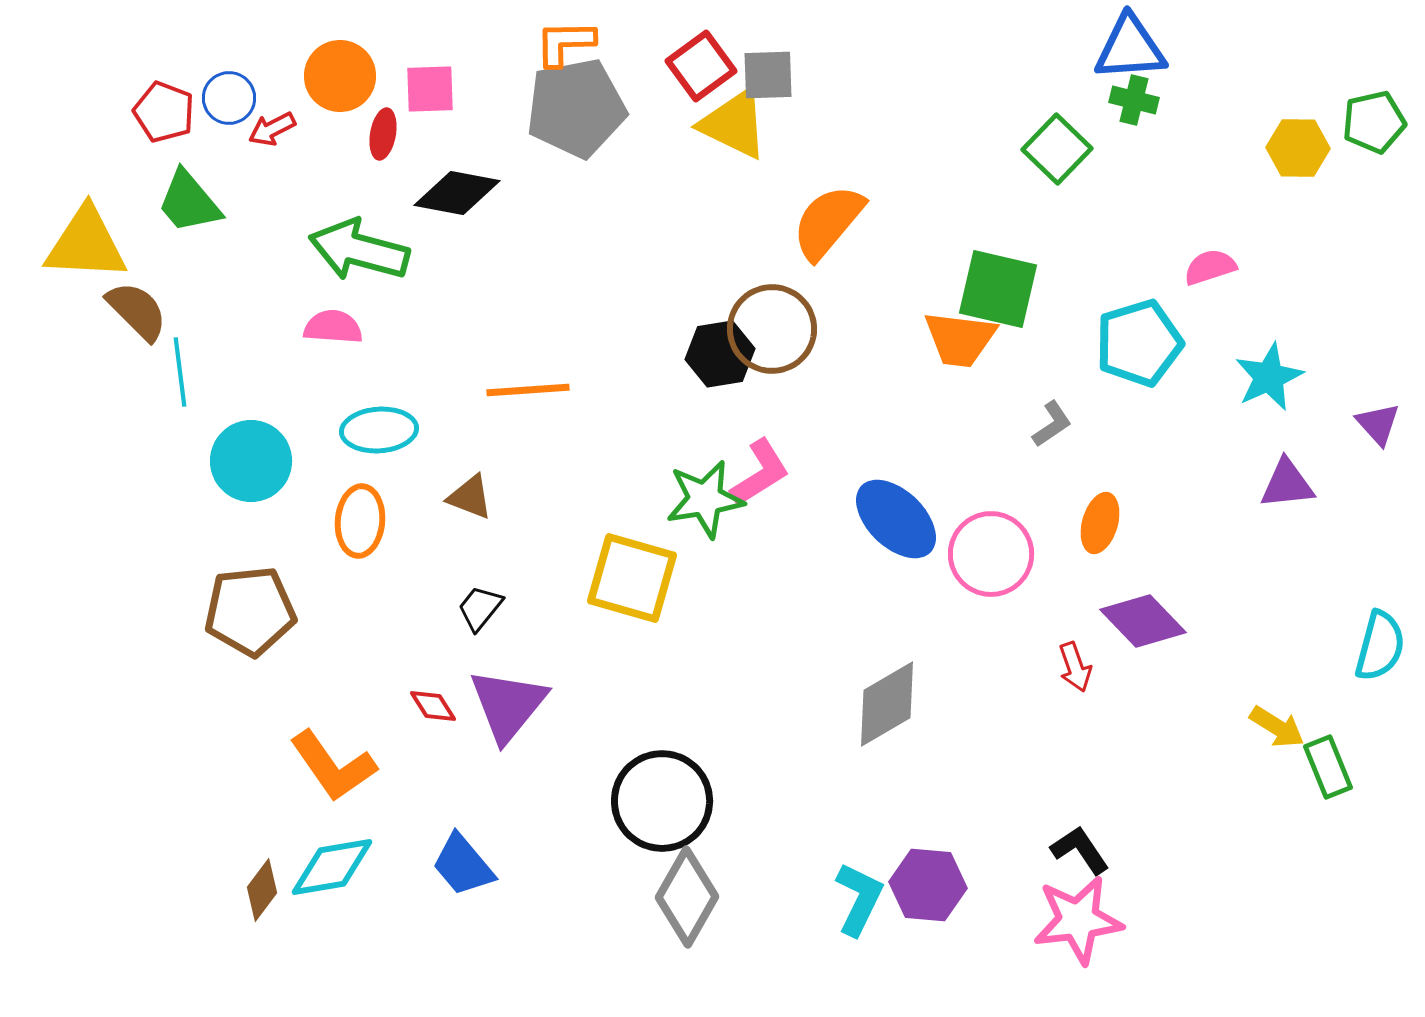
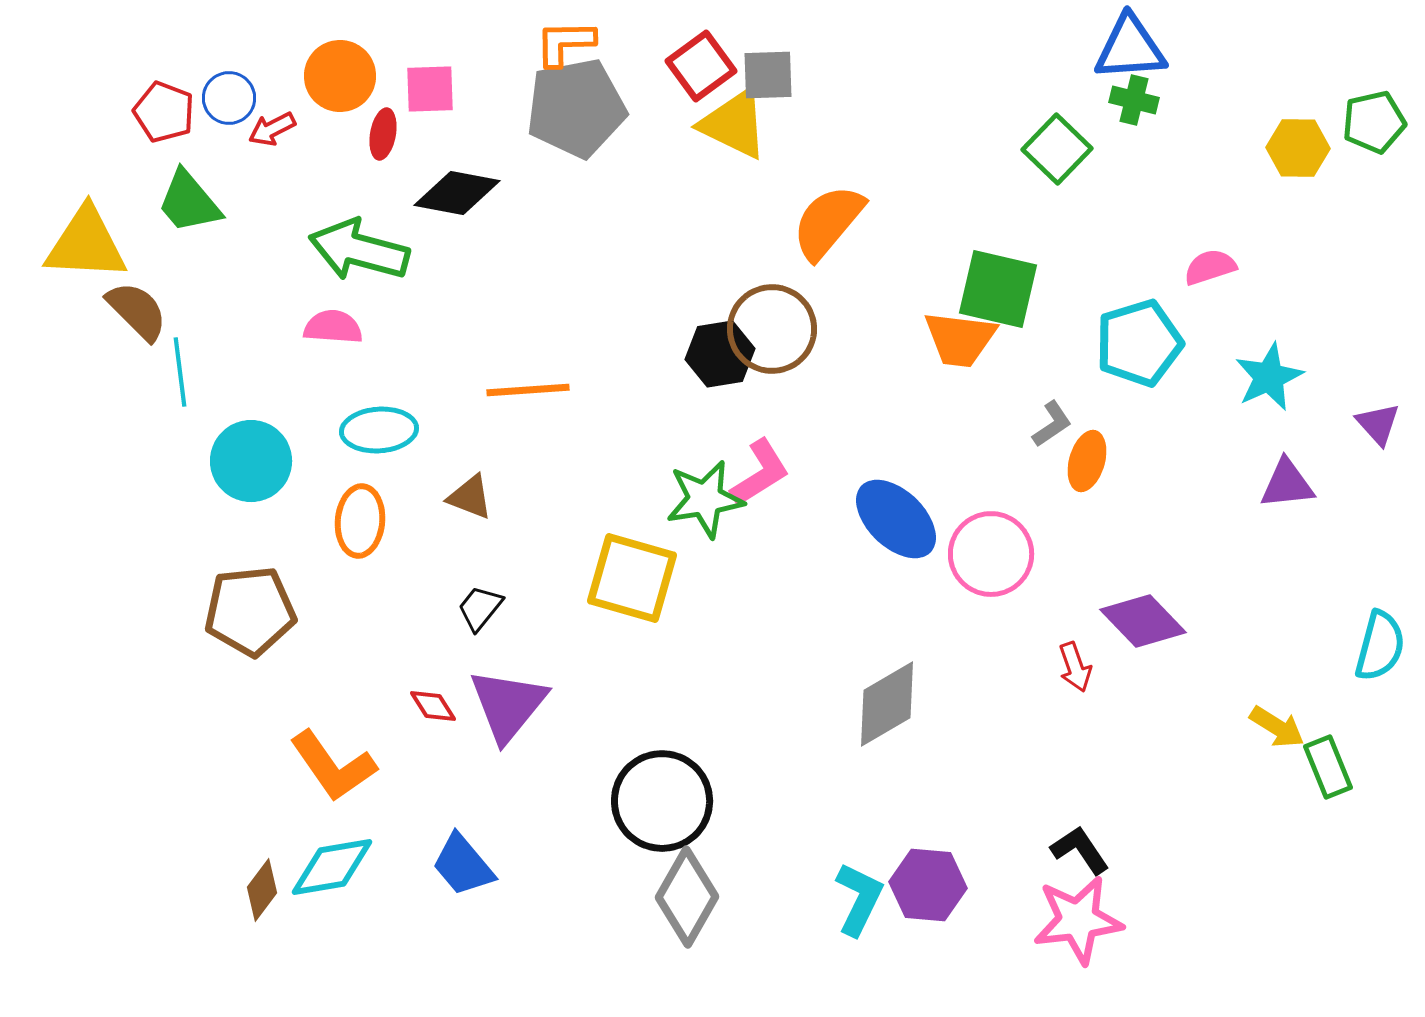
orange ellipse at (1100, 523): moved 13 px left, 62 px up
